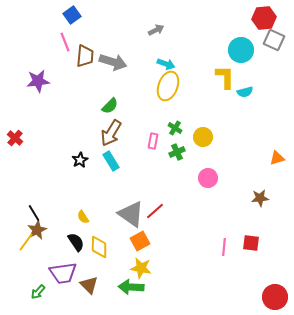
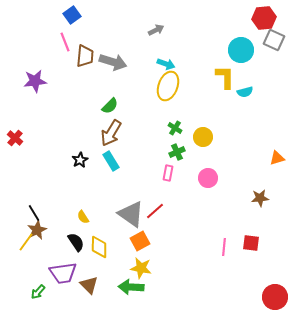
purple star at (38, 81): moved 3 px left
pink rectangle at (153, 141): moved 15 px right, 32 px down
